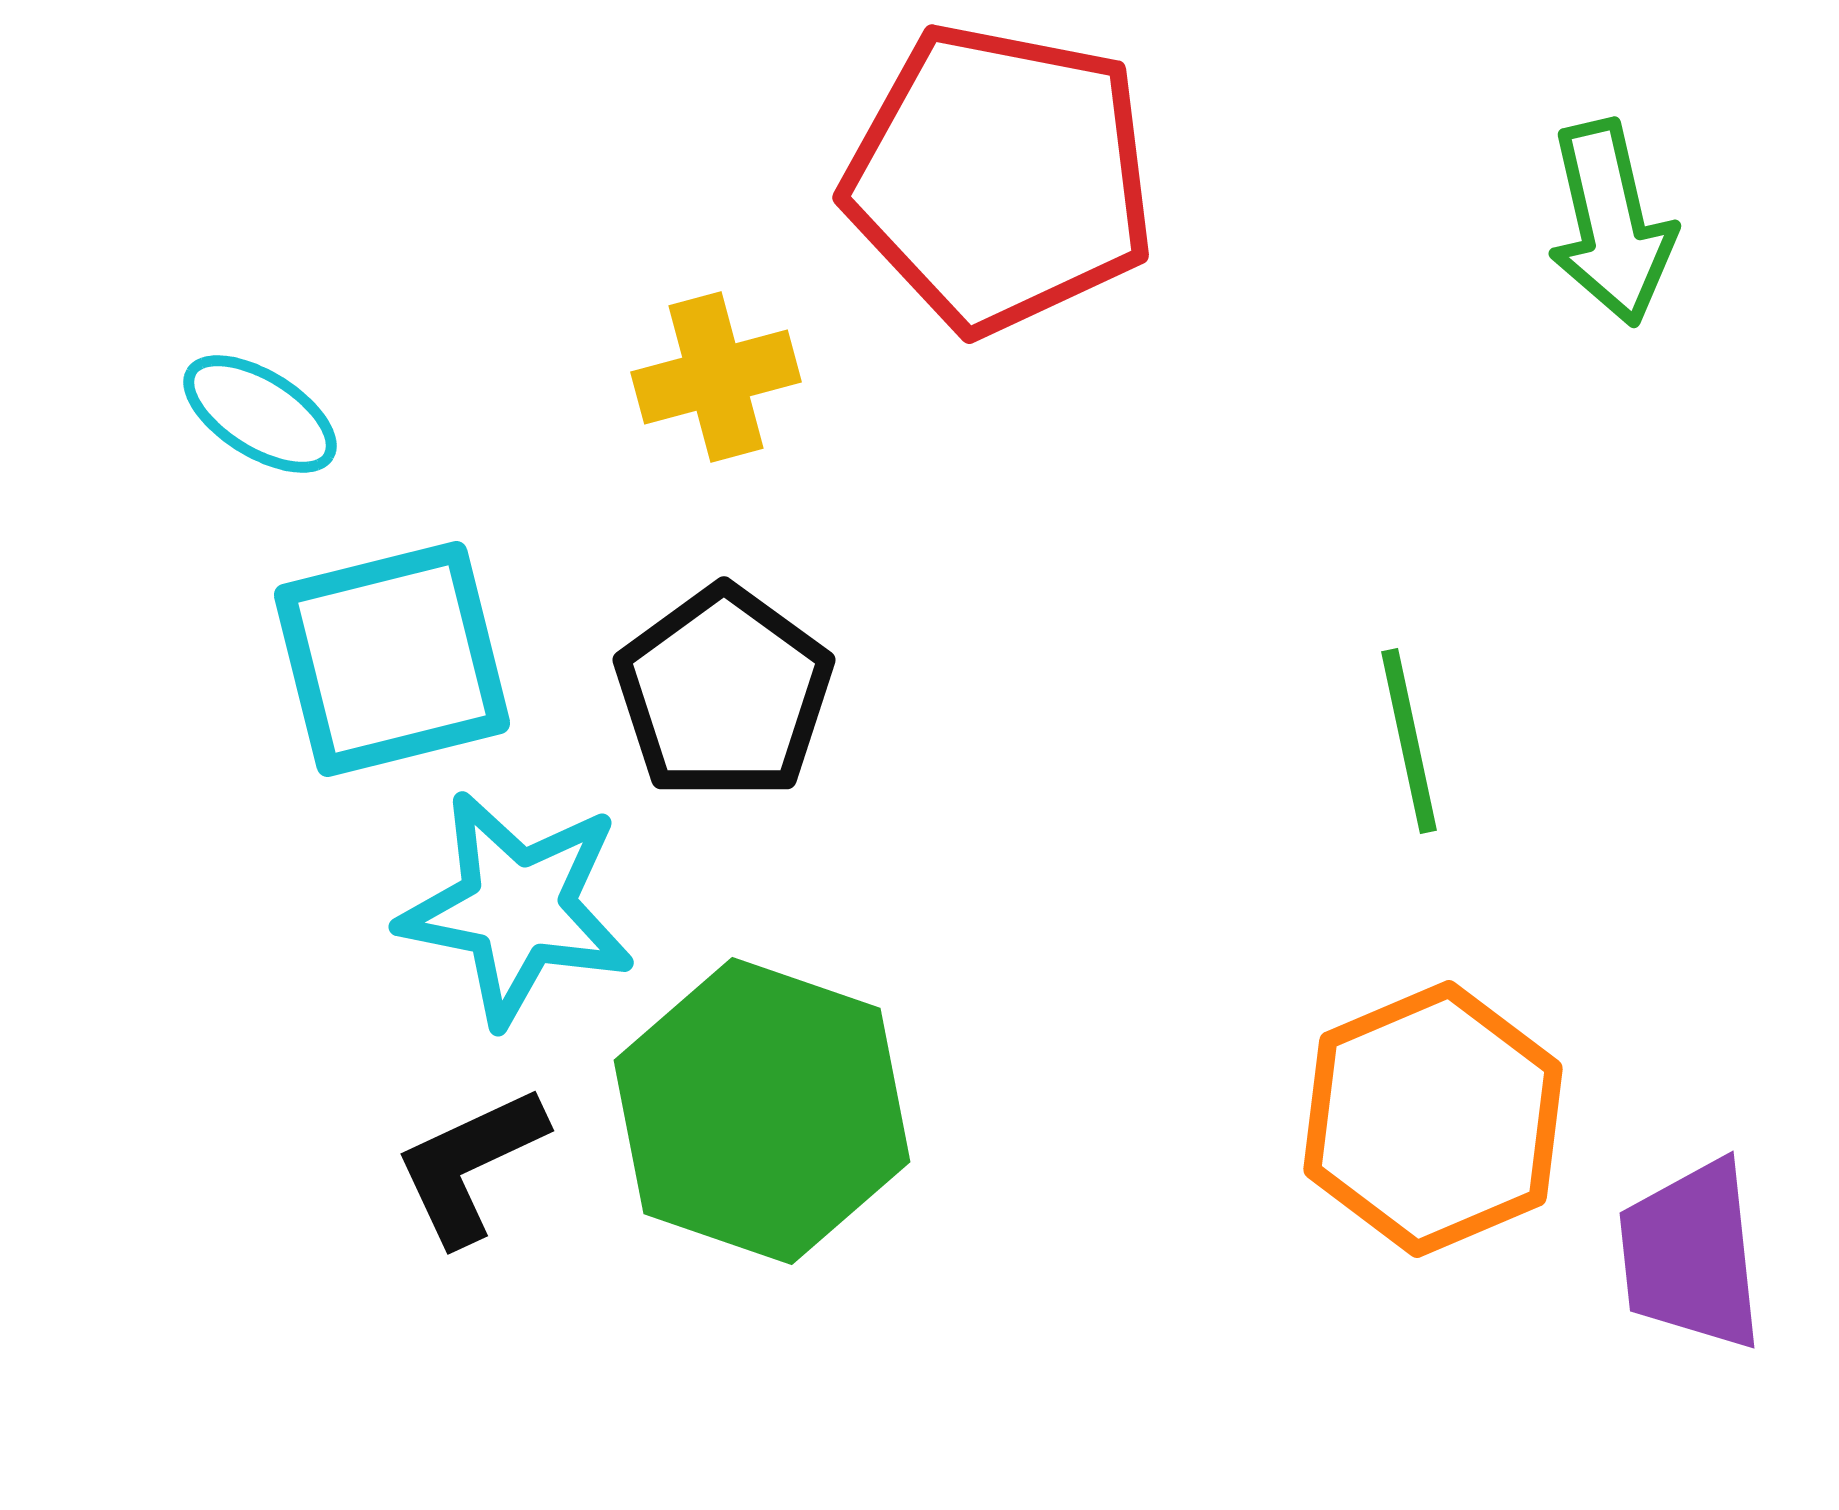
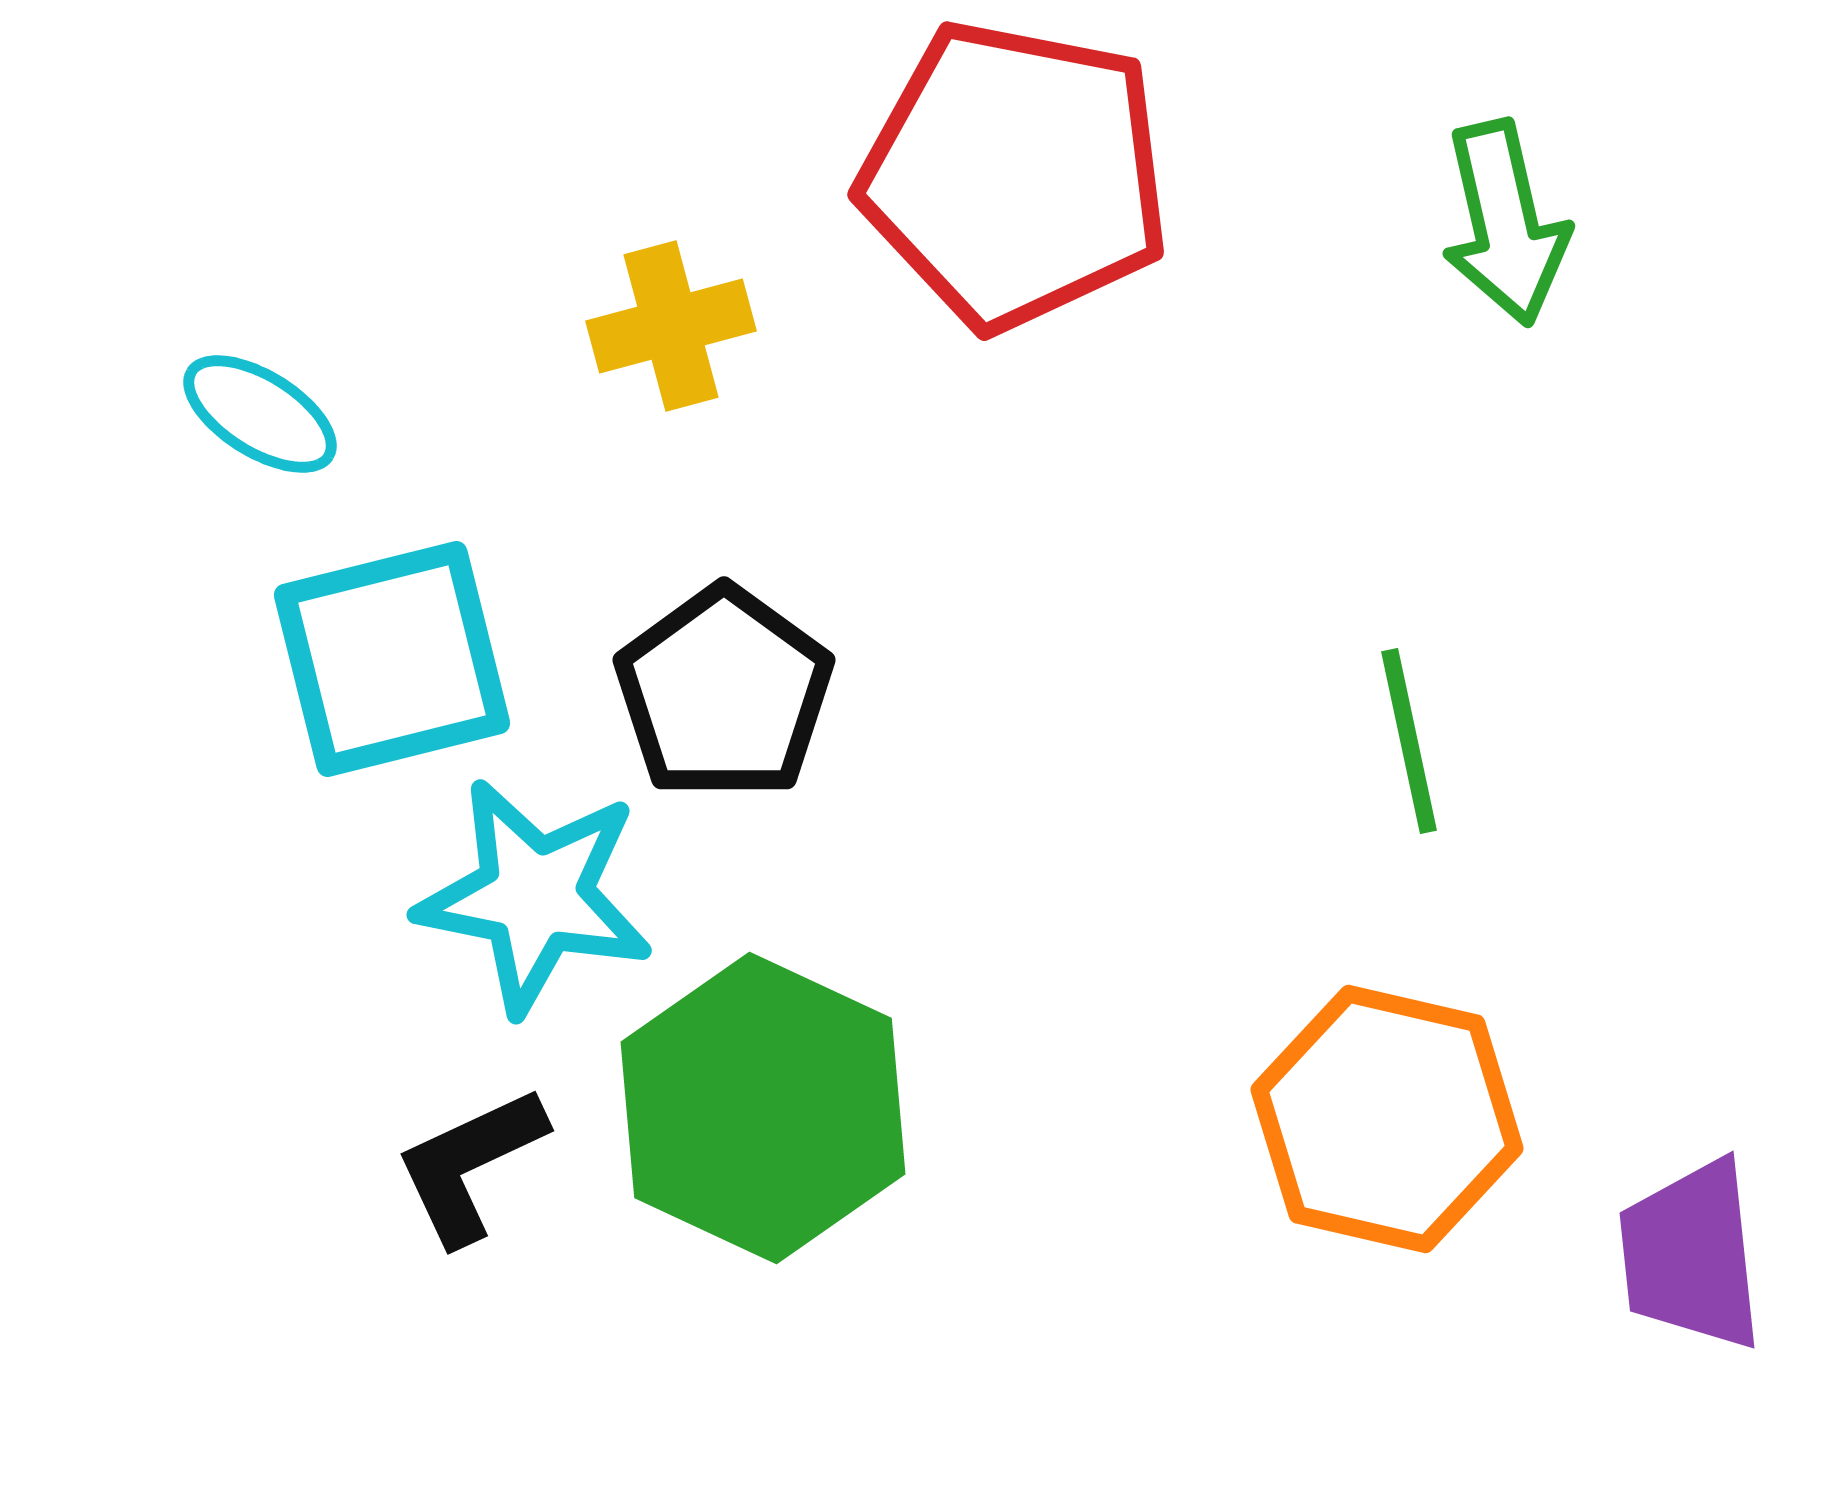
red pentagon: moved 15 px right, 3 px up
green arrow: moved 106 px left
yellow cross: moved 45 px left, 51 px up
cyan star: moved 18 px right, 12 px up
green hexagon: moved 1 px right, 3 px up; rotated 6 degrees clockwise
orange hexagon: moved 46 px left; rotated 24 degrees counterclockwise
